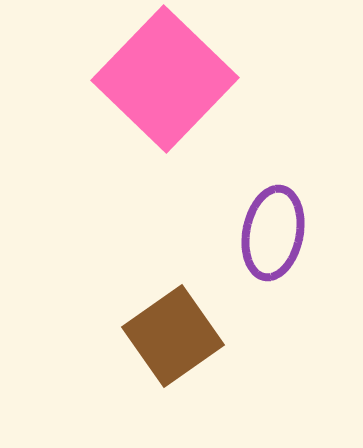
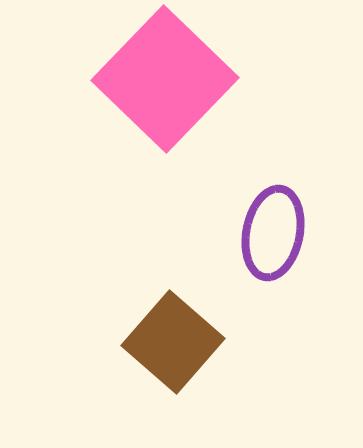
brown square: moved 6 px down; rotated 14 degrees counterclockwise
